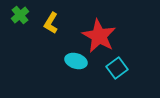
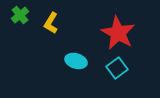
red star: moved 19 px right, 3 px up
